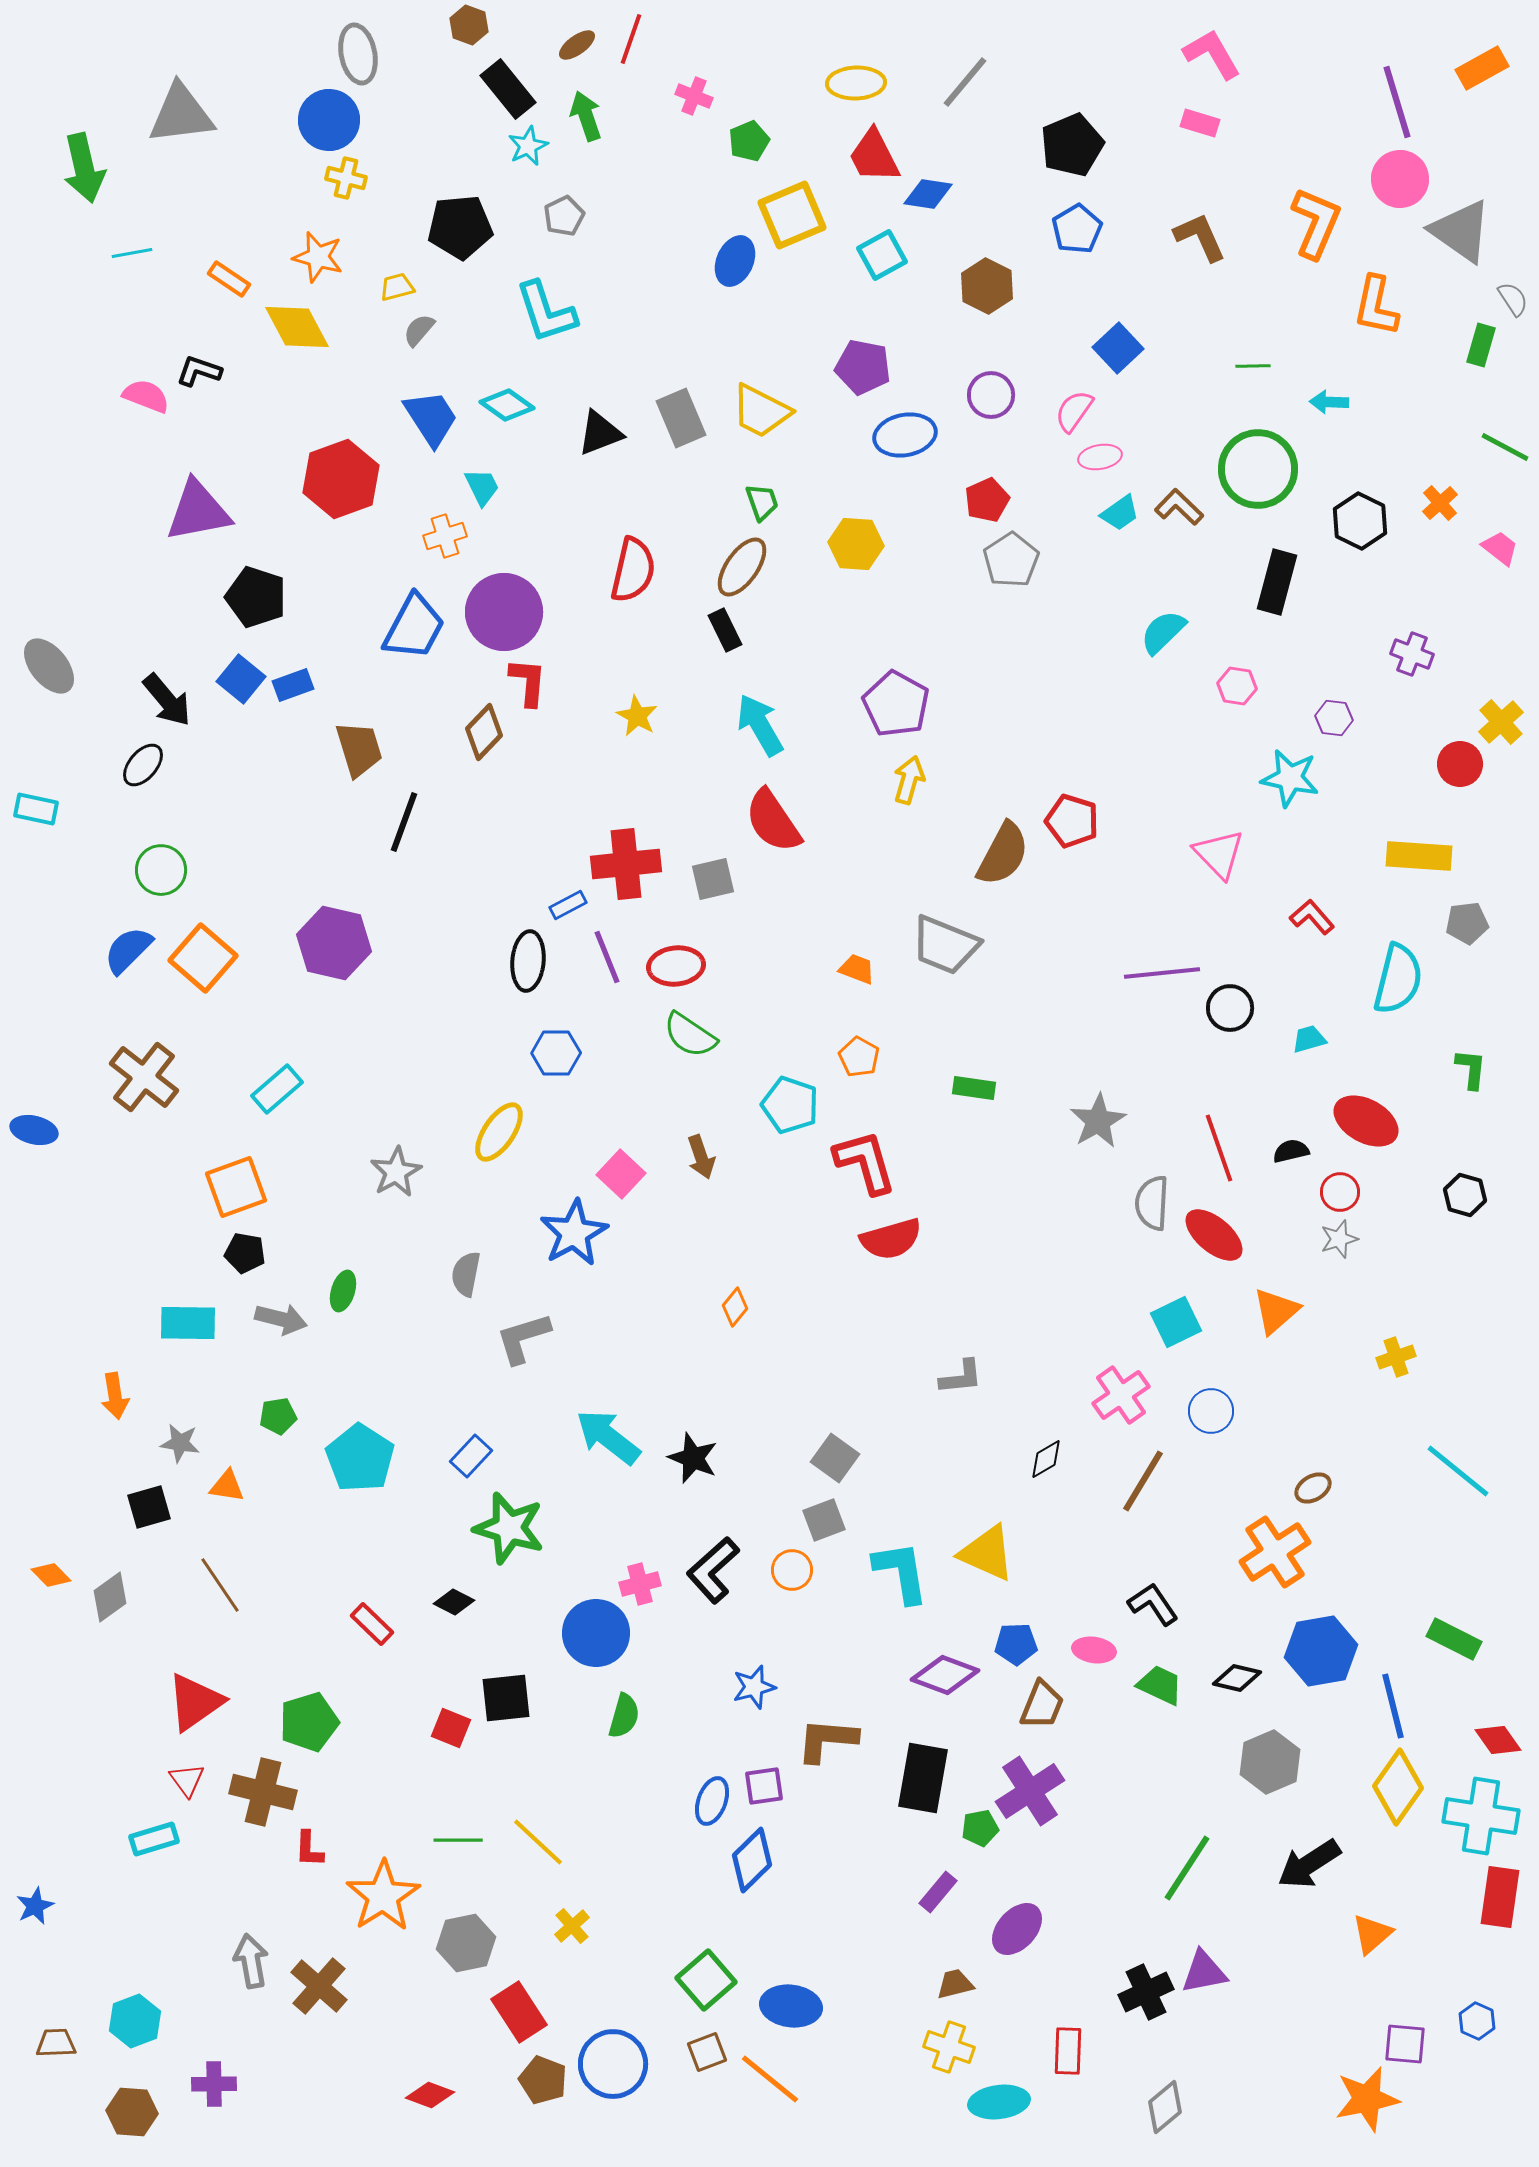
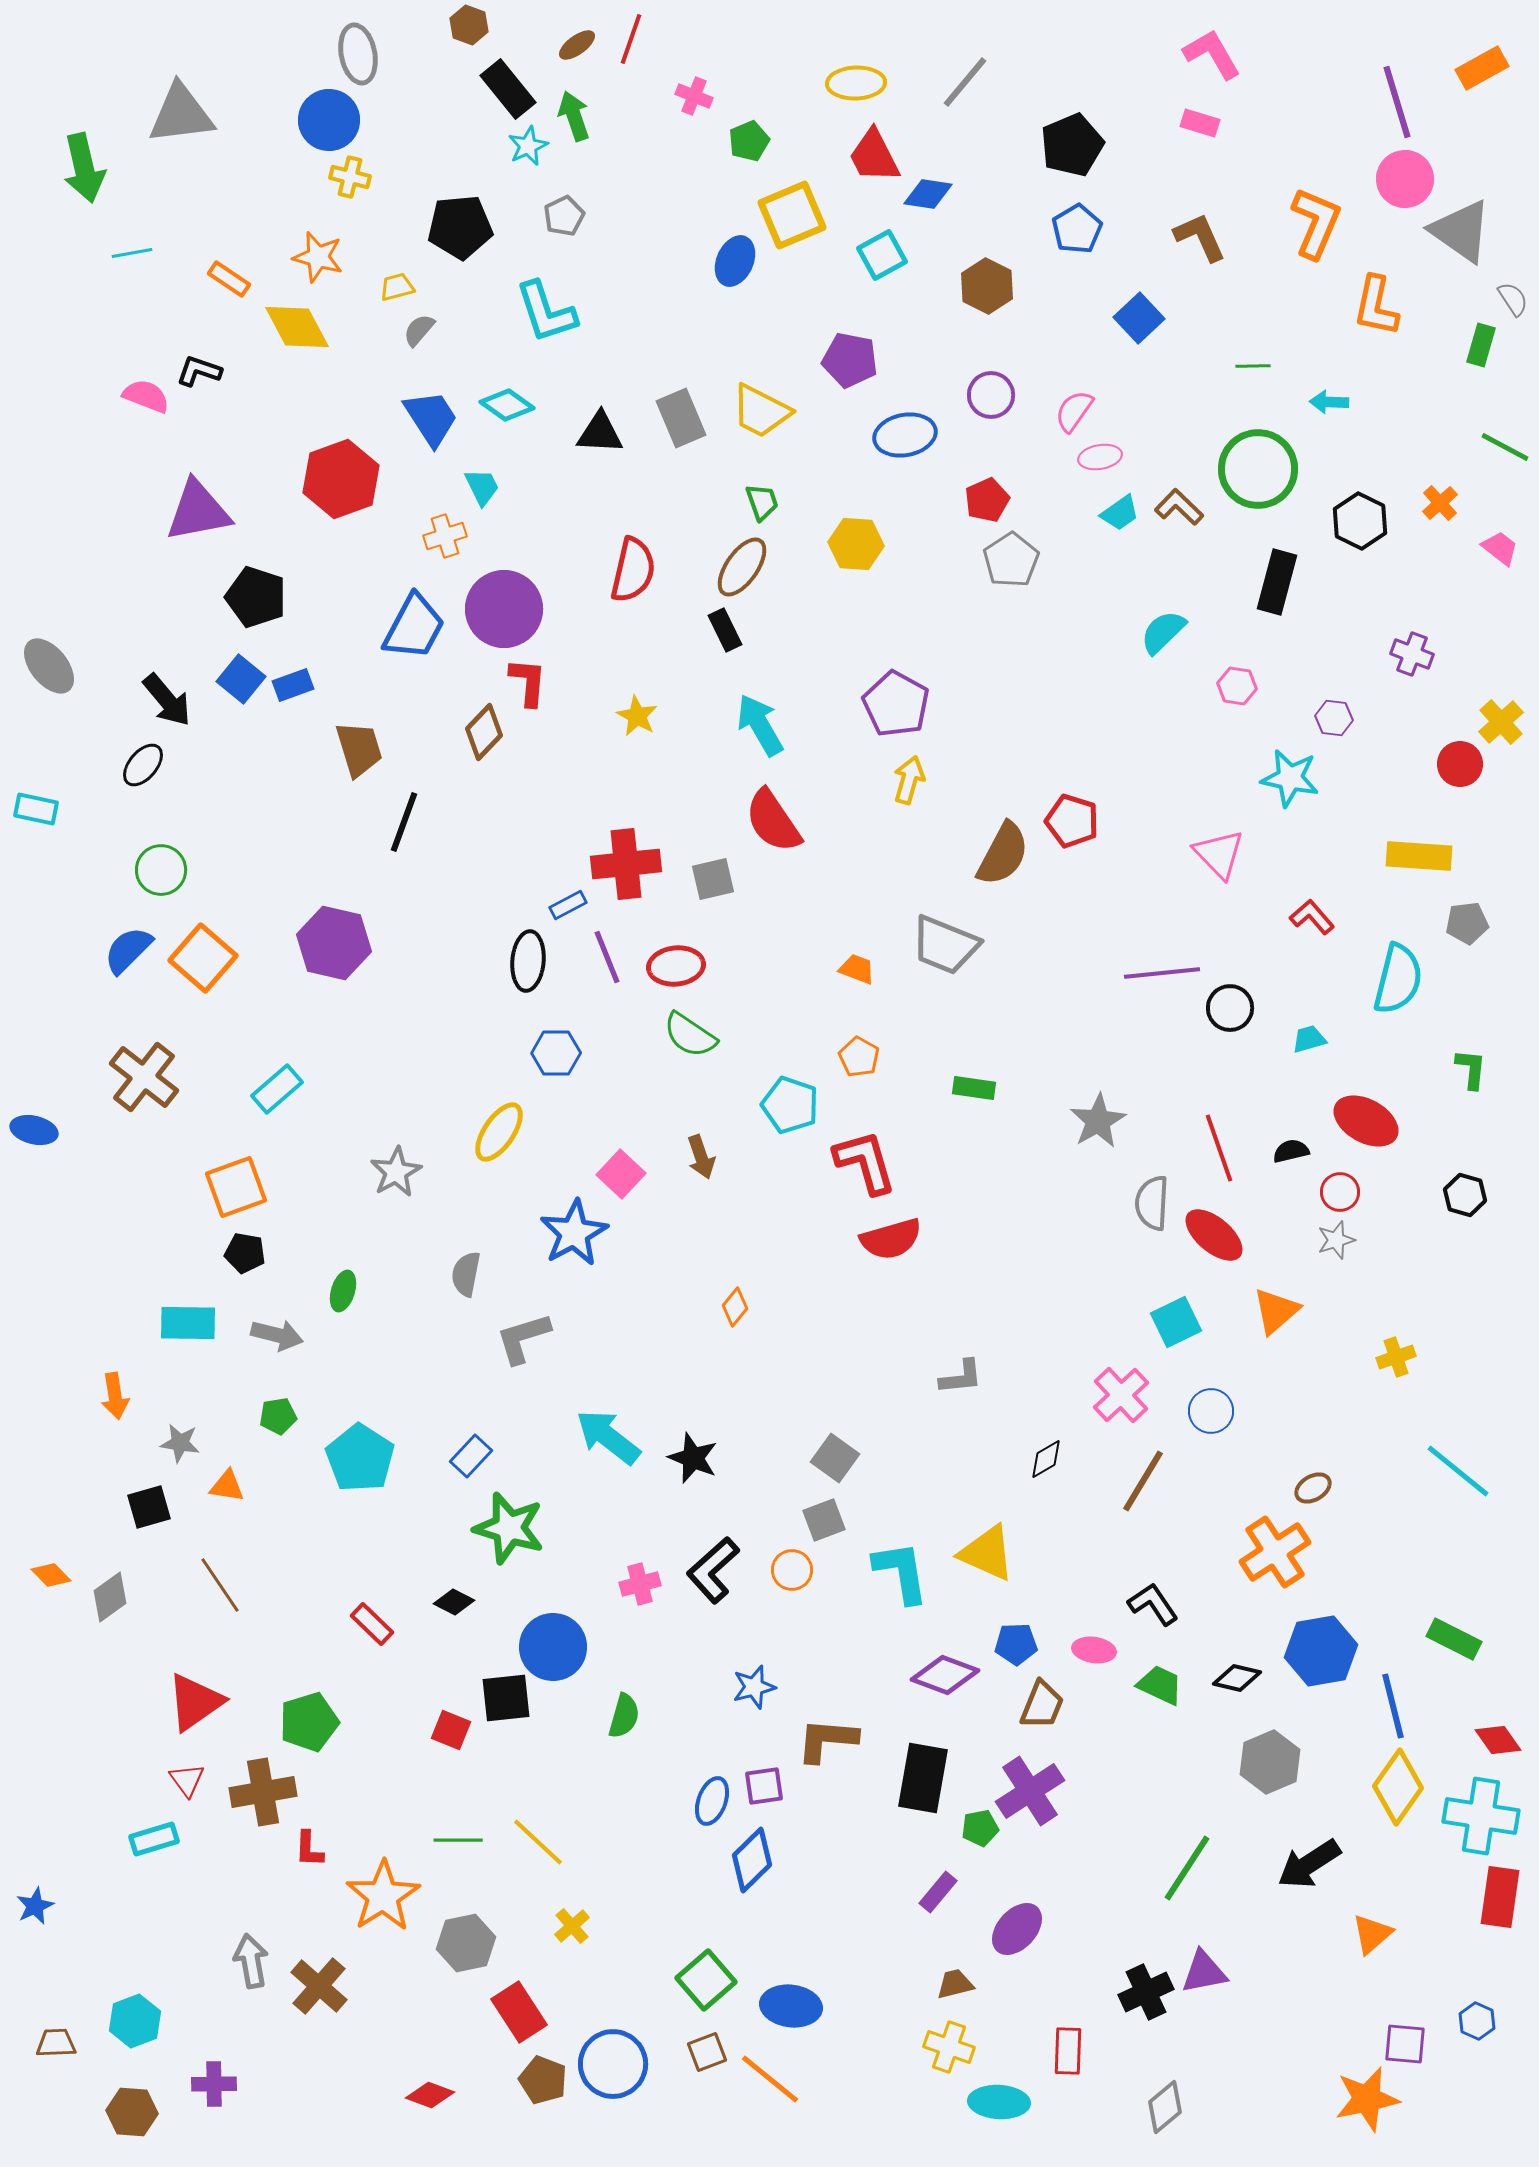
green arrow at (586, 116): moved 12 px left
yellow cross at (346, 178): moved 4 px right, 1 px up
pink circle at (1400, 179): moved 5 px right
blue square at (1118, 348): moved 21 px right, 30 px up
purple pentagon at (863, 367): moved 13 px left, 7 px up
black triangle at (600, 433): rotated 24 degrees clockwise
purple circle at (504, 612): moved 3 px up
gray star at (1339, 1239): moved 3 px left, 1 px down
gray arrow at (281, 1319): moved 4 px left, 16 px down
pink cross at (1121, 1395): rotated 8 degrees counterclockwise
blue circle at (596, 1633): moved 43 px left, 14 px down
red square at (451, 1728): moved 2 px down
brown cross at (263, 1792): rotated 24 degrees counterclockwise
cyan ellipse at (999, 2102): rotated 10 degrees clockwise
